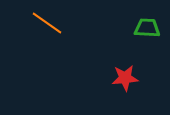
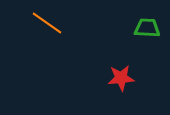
red star: moved 4 px left
